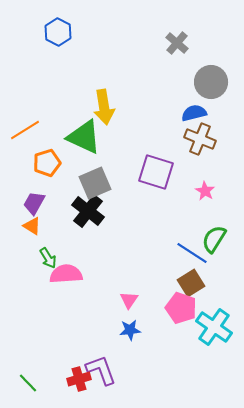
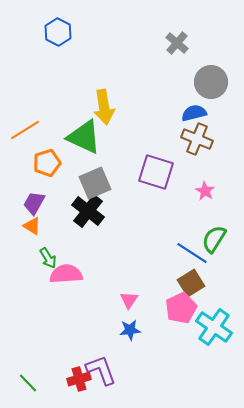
brown cross: moved 3 px left
pink pentagon: rotated 28 degrees clockwise
